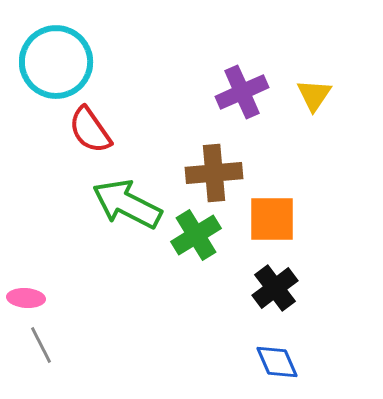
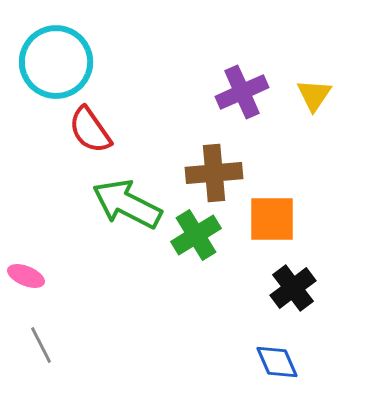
black cross: moved 18 px right
pink ellipse: moved 22 px up; rotated 18 degrees clockwise
